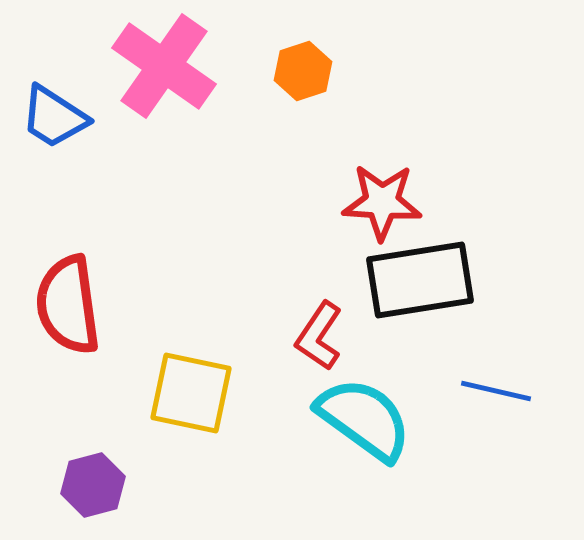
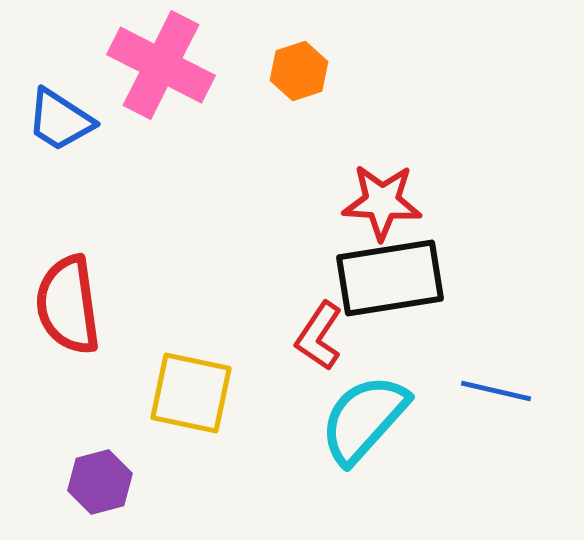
pink cross: moved 3 px left, 1 px up; rotated 8 degrees counterclockwise
orange hexagon: moved 4 px left
blue trapezoid: moved 6 px right, 3 px down
black rectangle: moved 30 px left, 2 px up
cyan semicircle: rotated 84 degrees counterclockwise
purple hexagon: moved 7 px right, 3 px up
